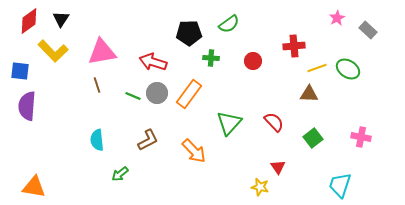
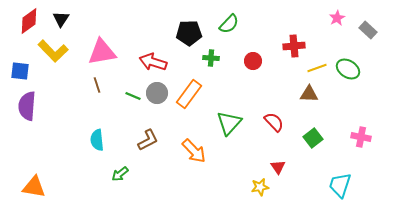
green semicircle: rotated 10 degrees counterclockwise
yellow star: rotated 24 degrees counterclockwise
